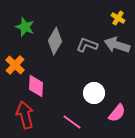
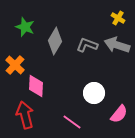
pink semicircle: moved 2 px right, 1 px down
